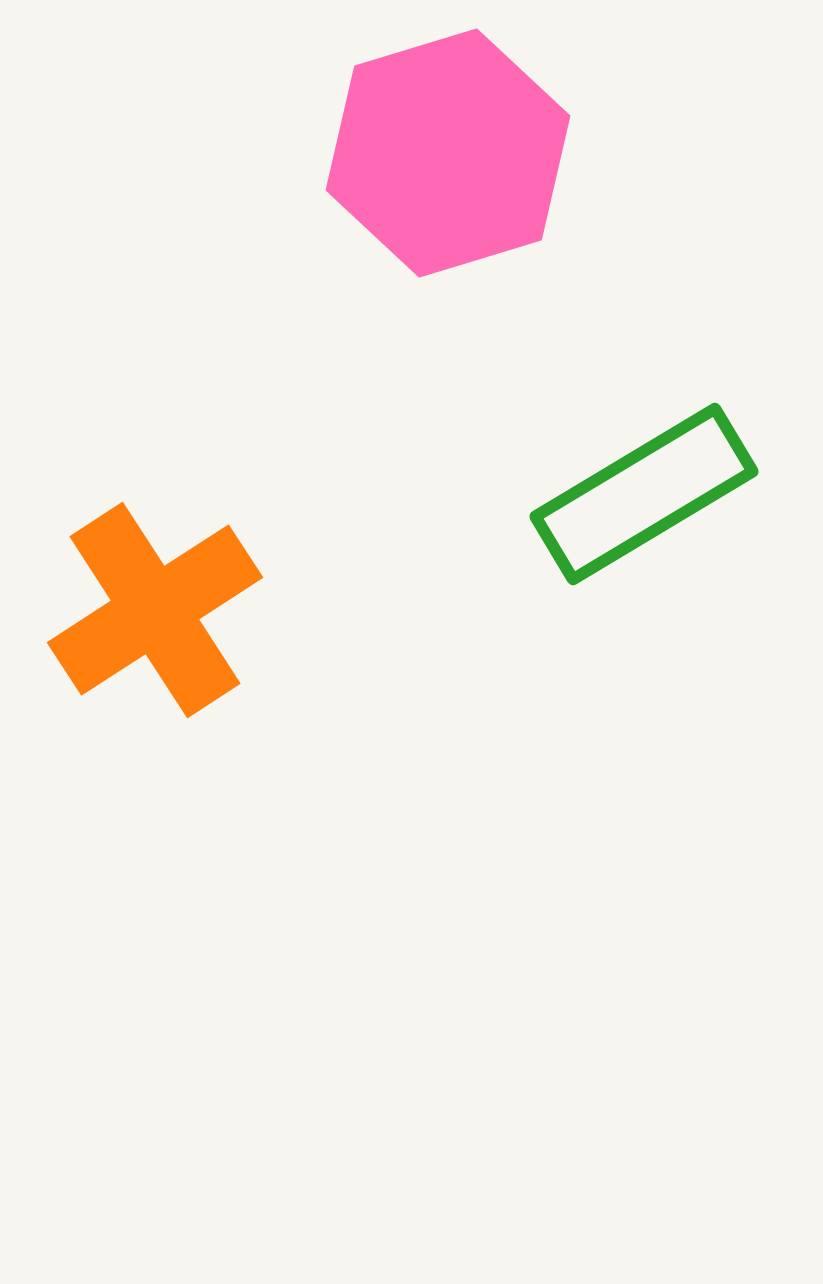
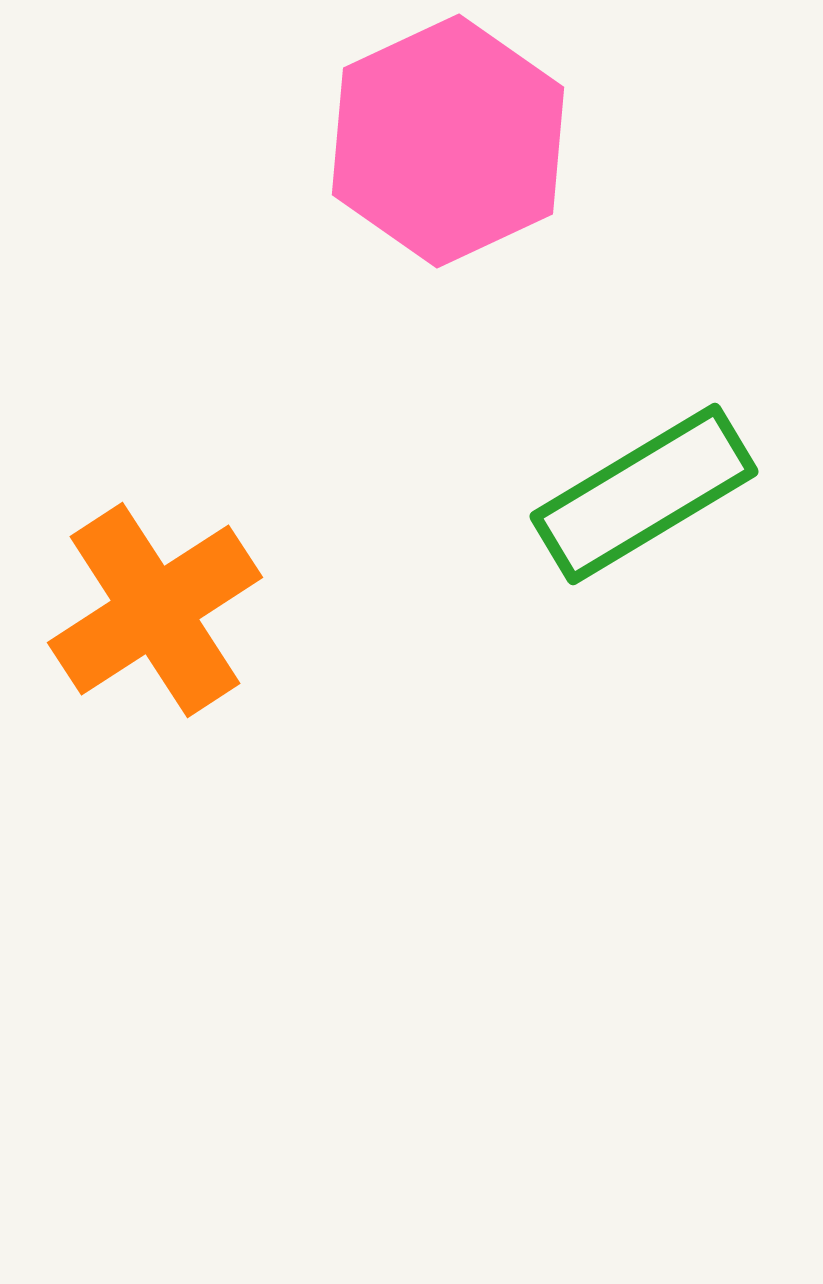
pink hexagon: moved 12 px up; rotated 8 degrees counterclockwise
